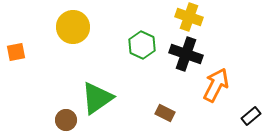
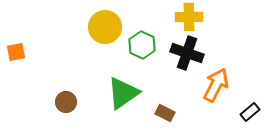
yellow cross: rotated 20 degrees counterclockwise
yellow circle: moved 32 px right
black cross: moved 1 px right, 1 px up
green triangle: moved 26 px right, 5 px up
black rectangle: moved 1 px left, 4 px up
brown circle: moved 18 px up
